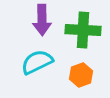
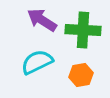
purple arrow: rotated 124 degrees clockwise
orange hexagon: rotated 10 degrees clockwise
